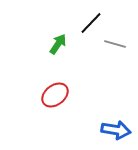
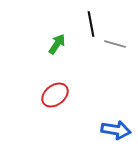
black line: moved 1 px down; rotated 55 degrees counterclockwise
green arrow: moved 1 px left
